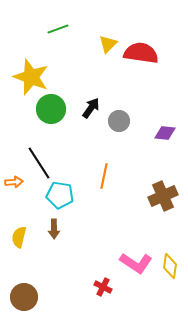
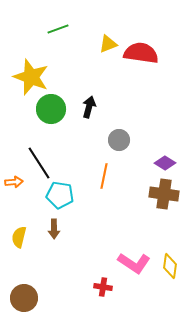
yellow triangle: rotated 24 degrees clockwise
black arrow: moved 2 px left, 1 px up; rotated 20 degrees counterclockwise
gray circle: moved 19 px down
purple diamond: moved 30 px down; rotated 25 degrees clockwise
brown cross: moved 1 px right, 2 px up; rotated 32 degrees clockwise
pink L-shape: moved 2 px left
red cross: rotated 18 degrees counterclockwise
brown circle: moved 1 px down
